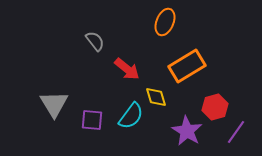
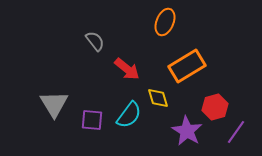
yellow diamond: moved 2 px right, 1 px down
cyan semicircle: moved 2 px left, 1 px up
